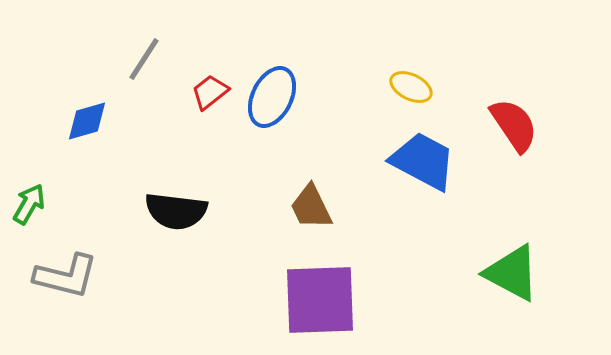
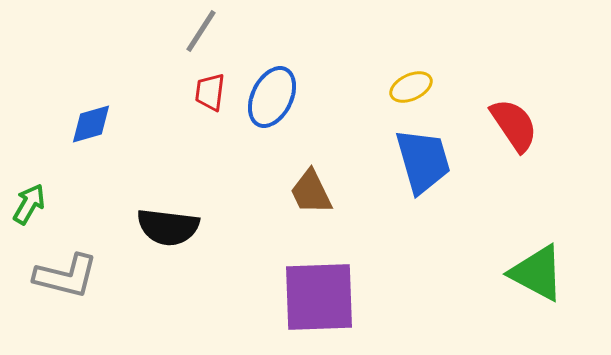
gray line: moved 57 px right, 28 px up
yellow ellipse: rotated 51 degrees counterclockwise
red trapezoid: rotated 45 degrees counterclockwise
blue diamond: moved 4 px right, 3 px down
blue trapezoid: rotated 46 degrees clockwise
brown trapezoid: moved 15 px up
black semicircle: moved 8 px left, 16 px down
green triangle: moved 25 px right
purple square: moved 1 px left, 3 px up
